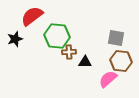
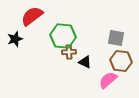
green hexagon: moved 6 px right
black triangle: rotated 24 degrees clockwise
pink semicircle: moved 1 px down
